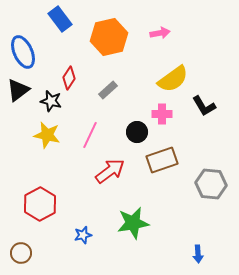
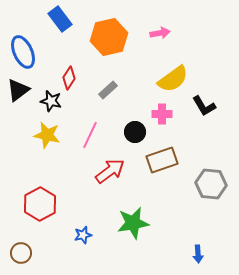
black circle: moved 2 px left
